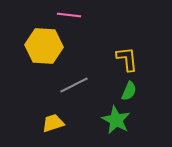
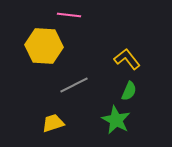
yellow L-shape: rotated 32 degrees counterclockwise
